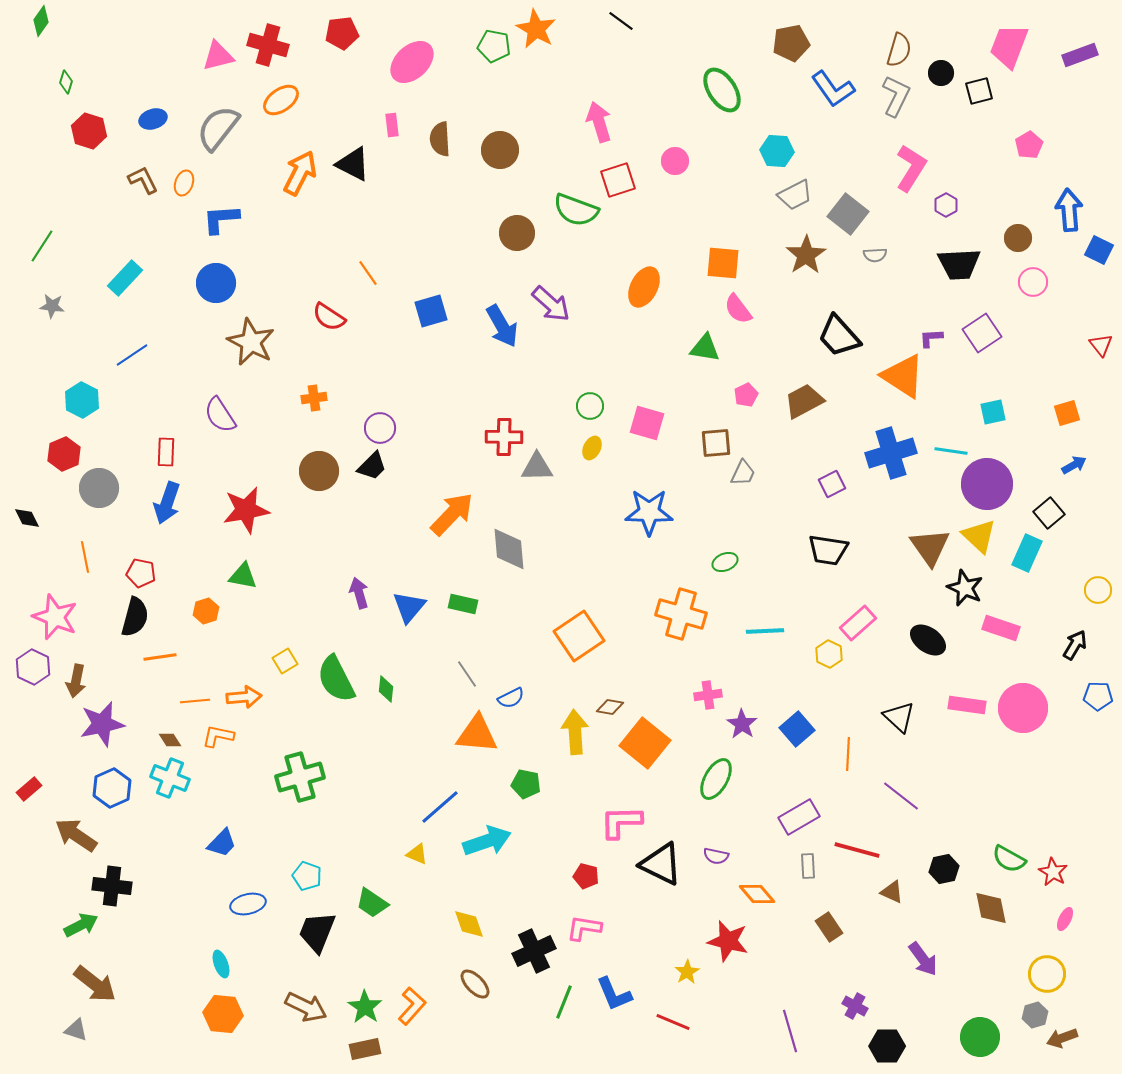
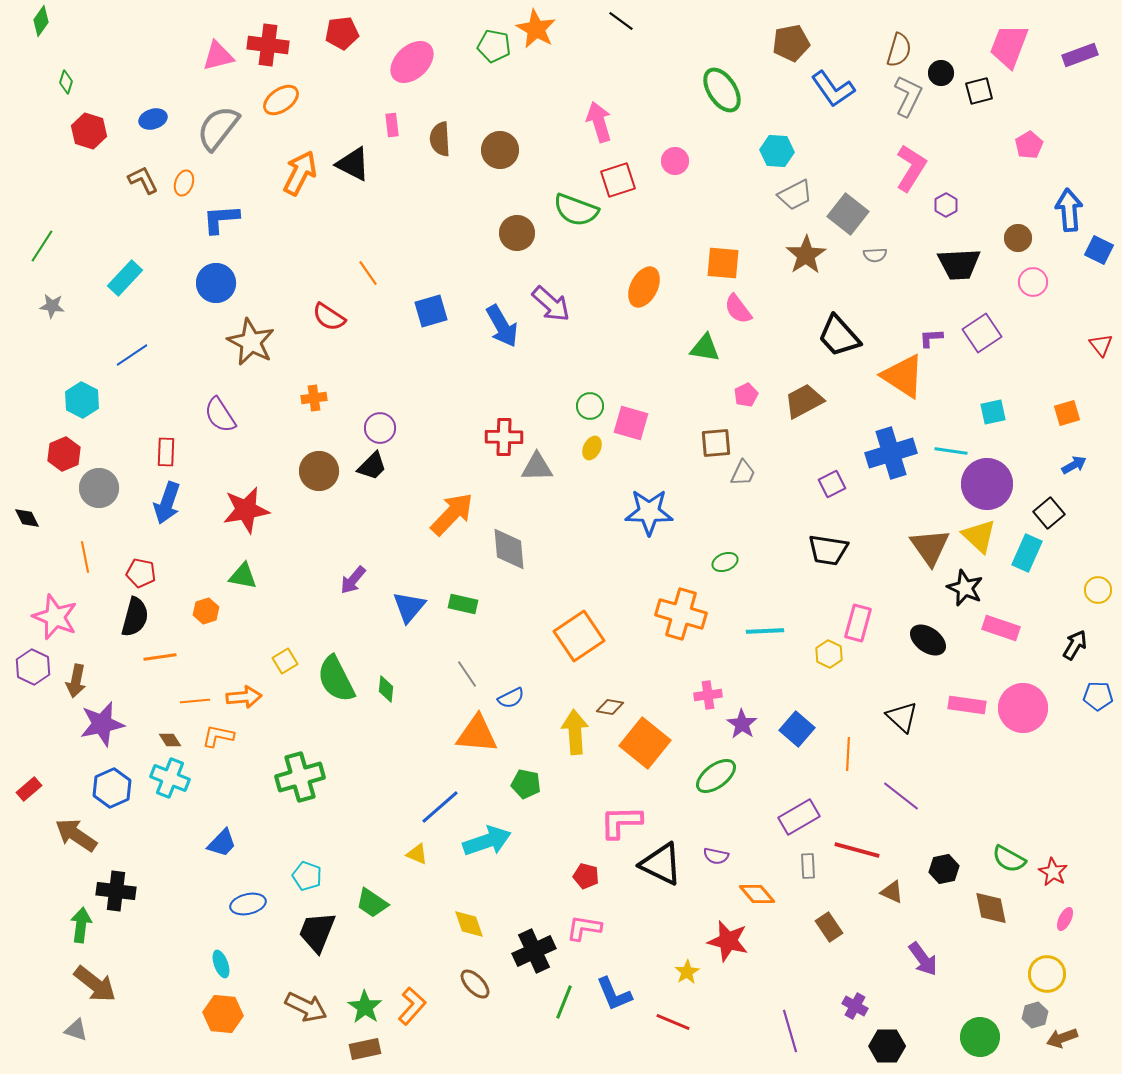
red cross at (268, 45): rotated 9 degrees counterclockwise
gray L-shape at (896, 96): moved 12 px right
pink square at (647, 423): moved 16 px left
purple arrow at (359, 593): moved 6 px left, 13 px up; rotated 124 degrees counterclockwise
pink rectangle at (858, 623): rotated 33 degrees counterclockwise
black triangle at (899, 717): moved 3 px right
blue square at (797, 729): rotated 8 degrees counterclockwise
green ellipse at (716, 779): moved 3 px up; rotated 24 degrees clockwise
black cross at (112, 886): moved 4 px right, 5 px down
green arrow at (81, 925): rotated 56 degrees counterclockwise
